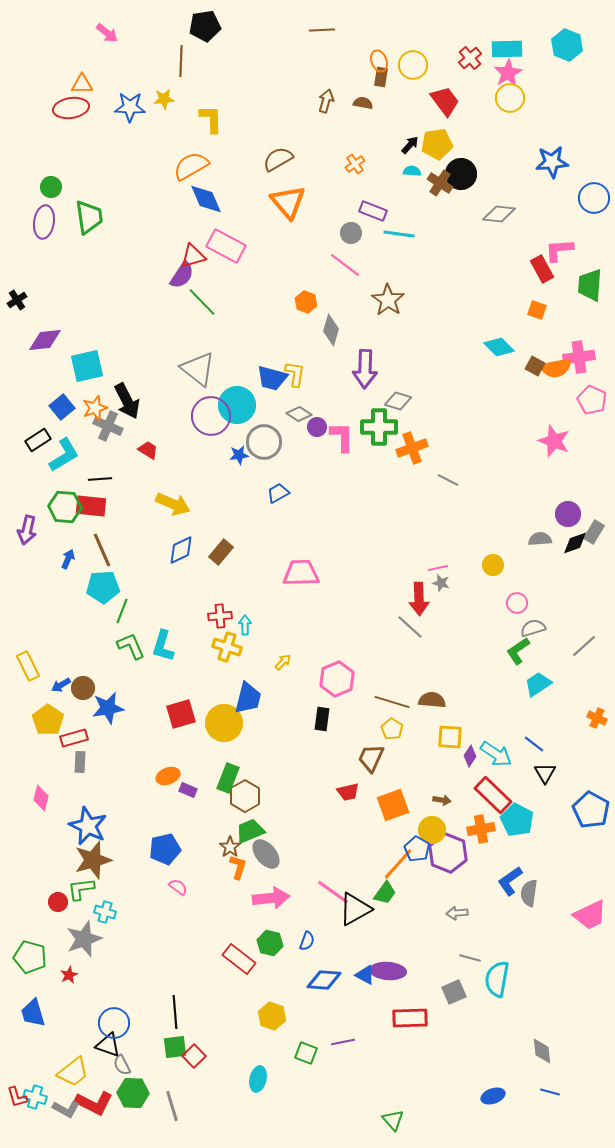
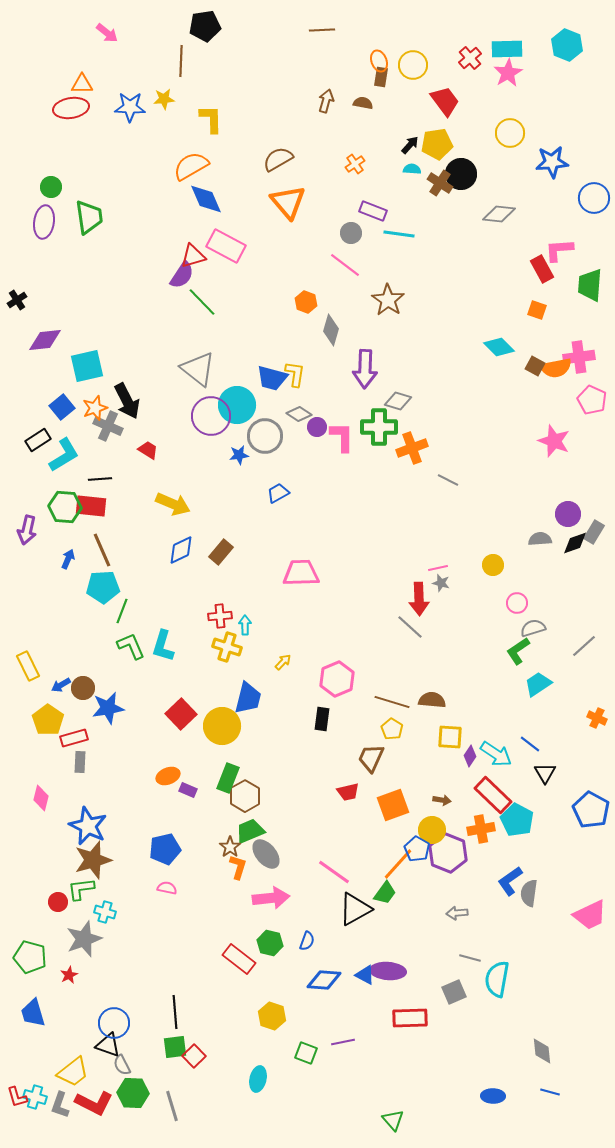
yellow circle at (510, 98): moved 35 px down
cyan semicircle at (412, 171): moved 2 px up
gray circle at (264, 442): moved 1 px right, 6 px up
red square at (181, 714): rotated 28 degrees counterclockwise
yellow circle at (224, 723): moved 2 px left, 3 px down
blue line at (534, 744): moved 4 px left
pink semicircle at (178, 887): moved 11 px left, 1 px down; rotated 24 degrees counterclockwise
pink line at (333, 892): moved 1 px right, 20 px up
blue ellipse at (493, 1096): rotated 20 degrees clockwise
gray L-shape at (66, 1109): moved 6 px left, 4 px up; rotated 80 degrees clockwise
